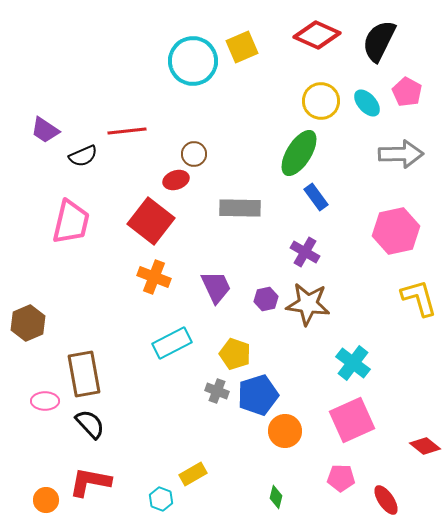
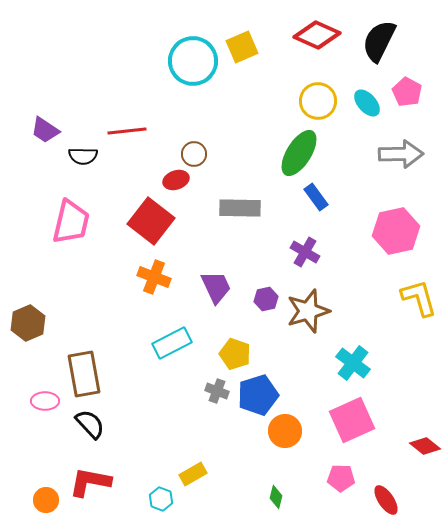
yellow circle at (321, 101): moved 3 px left
black semicircle at (83, 156): rotated 24 degrees clockwise
brown star at (308, 304): moved 7 px down; rotated 24 degrees counterclockwise
